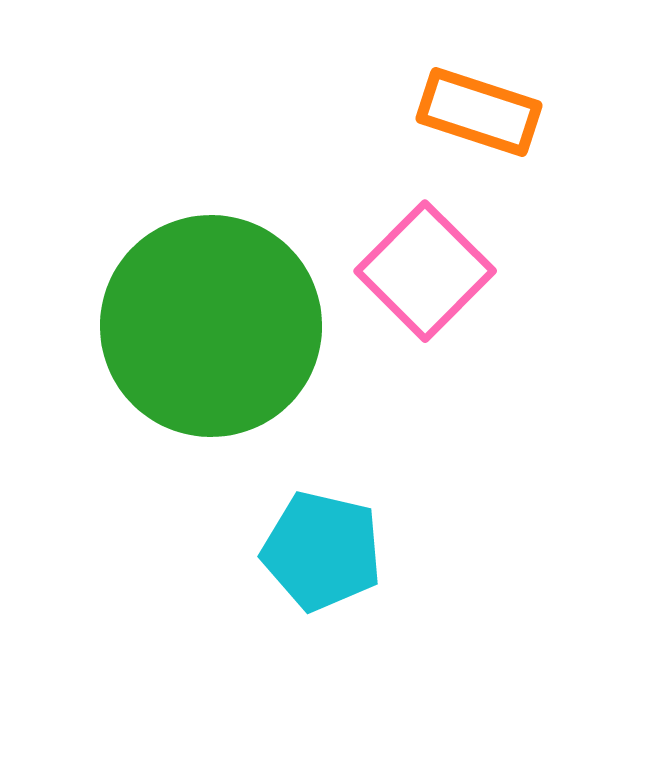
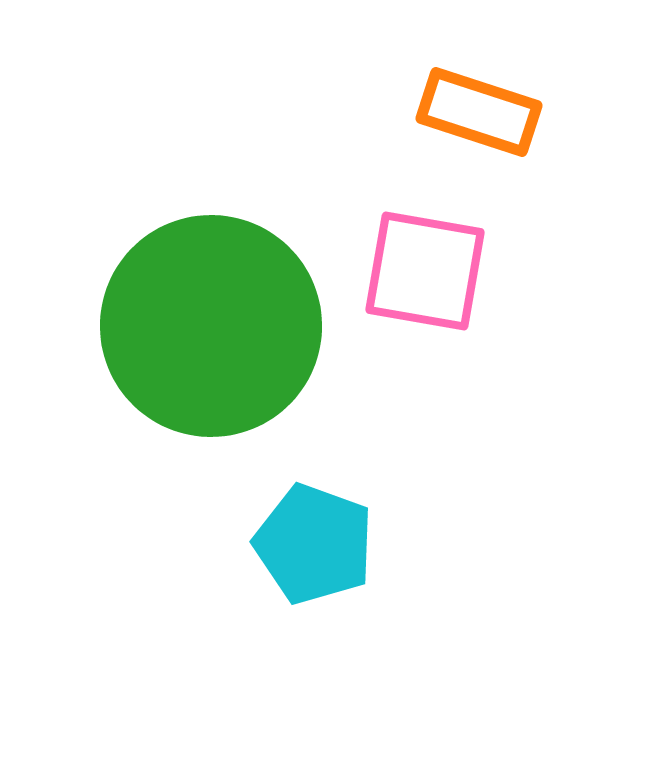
pink square: rotated 35 degrees counterclockwise
cyan pentagon: moved 8 px left, 7 px up; rotated 7 degrees clockwise
